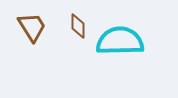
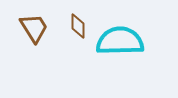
brown trapezoid: moved 2 px right, 1 px down
